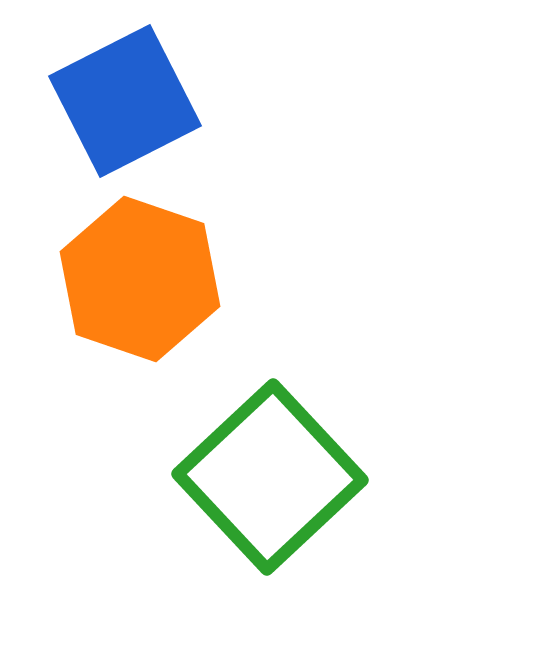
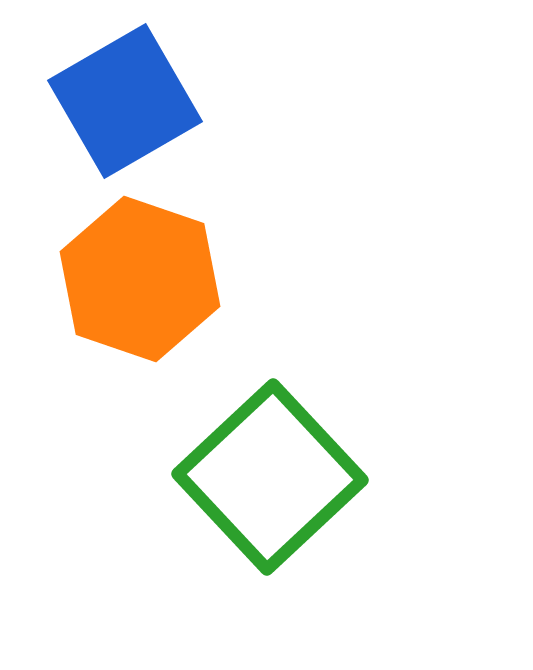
blue square: rotated 3 degrees counterclockwise
